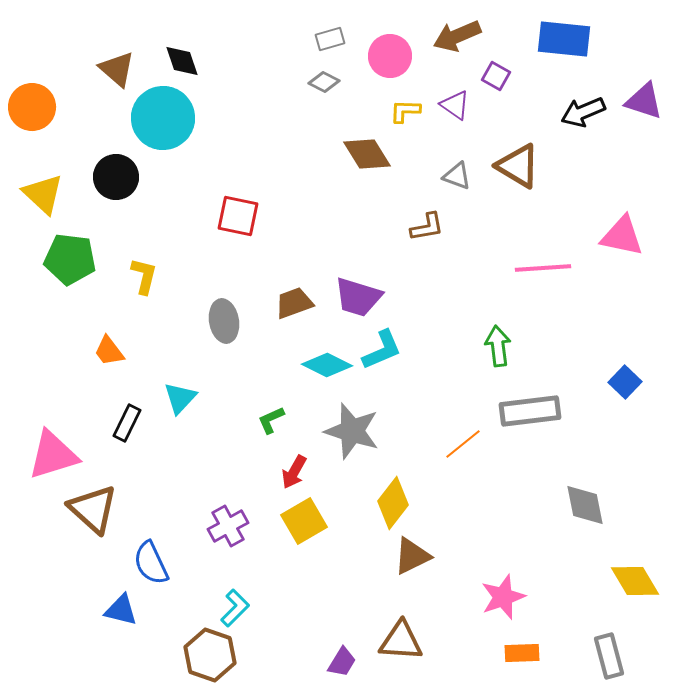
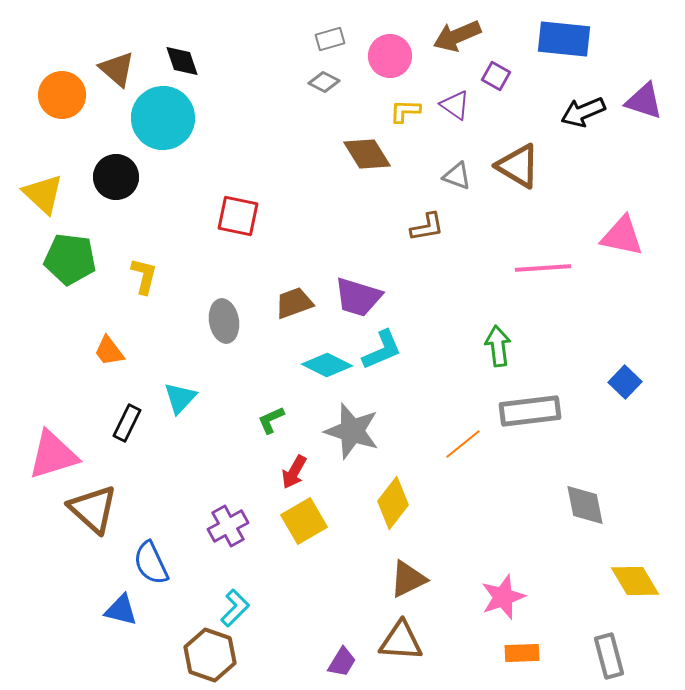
orange circle at (32, 107): moved 30 px right, 12 px up
brown triangle at (412, 556): moved 4 px left, 23 px down
